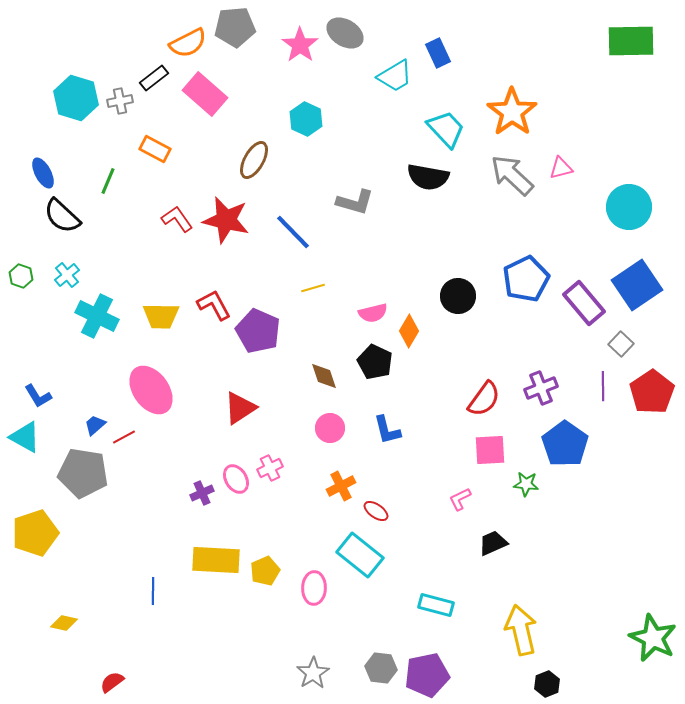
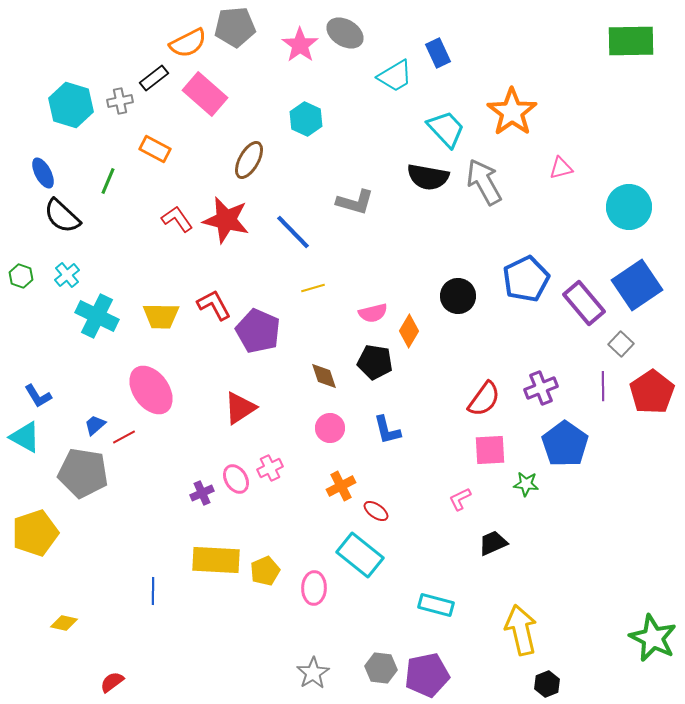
cyan hexagon at (76, 98): moved 5 px left, 7 px down
brown ellipse at (254, 160): moved 5 px left
gray arrow at (512, 175): moved 28 px left, 7 px down; rotated 18 degrees clockwise
black pentagon at (375, 362): rotated 16 degrees counterclockwise
